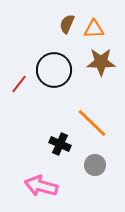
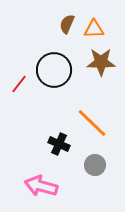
black cross: moved 1 px left
